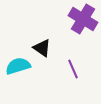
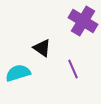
purple cross: moved 2 px down
cyan semicircle: moved 7 px down
